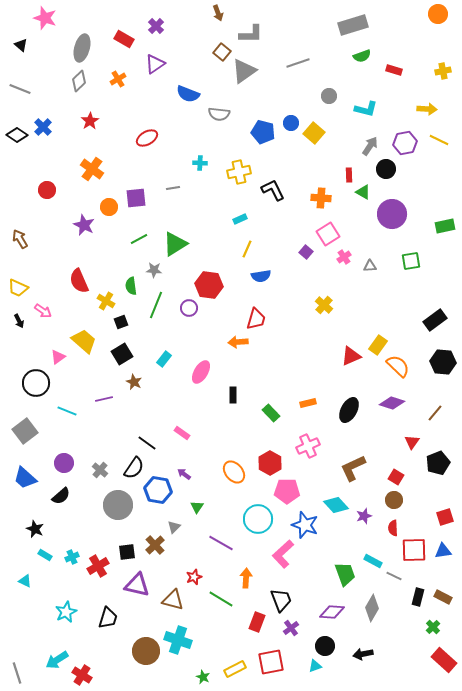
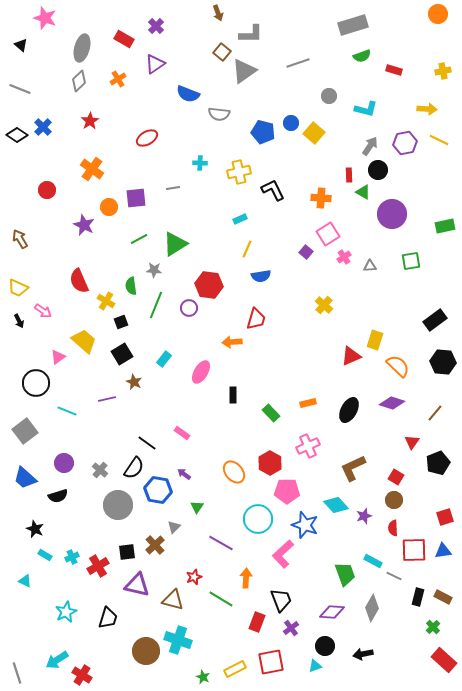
black circle at (386, 169): moved 8 px left, 1 px down
orange arrow at (238, 342): moved 6 px left
yellow rectangle at (378, 345): moved 3 px left, 5 px up; rotated 18 degrees counterclockwise
purple line at (104, 399): moved 3 px right
black semicircle at (61, 496): moved 3 px left; rotated 24 degrees clockwise
